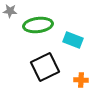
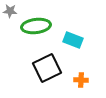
green ellipse: moved 2 px left, 1 px down
black square: moved 2 px right, 1 px down
